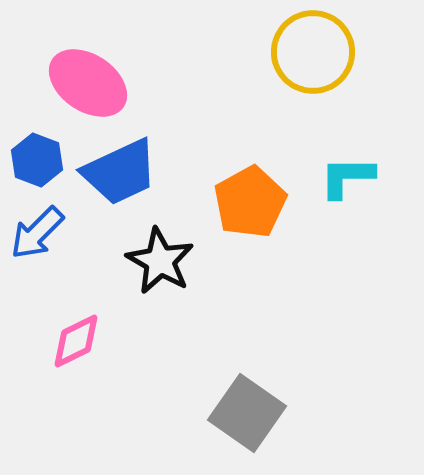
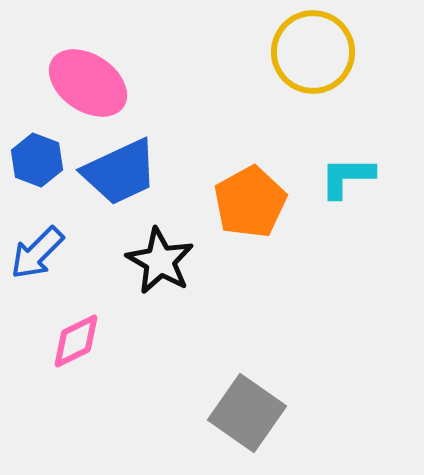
blue arrow: moved 20 px down
